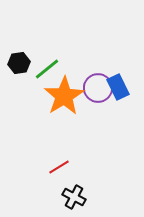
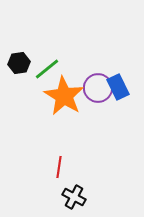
orange star: rotated 9 degrees counterclockwise
red line: rotated 50 degrees counterclockwise
